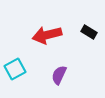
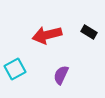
purple semicircle: moved 2 px right
